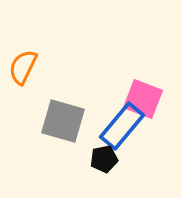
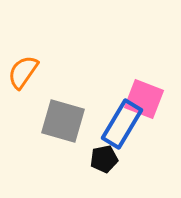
orange semicircle: moved 5 px down; rotated 9 degrees clockwise
pink square: moved 1 px right
blue rectangle: moved 2 px up; rotated 9 degrees counterclockwise
